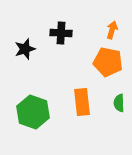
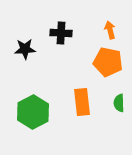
orange arrow: moved 2 px left; rotated 30 degrees counterclockwise
black star: rotated 15 degrees clockwise
green hexagon: rotated 12 degrees clockwise
